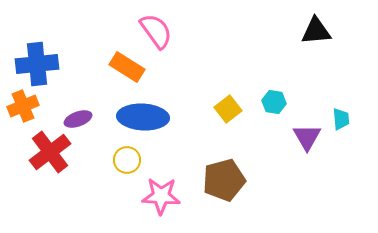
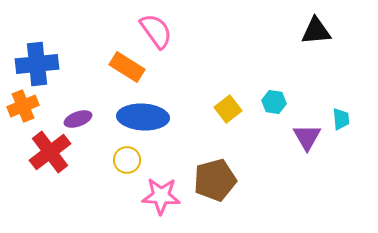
brown pentagon: moved 9 px left
